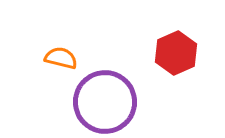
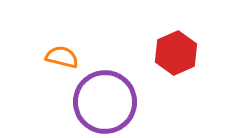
orange semicircle: moved 1 px right, 1 px up
